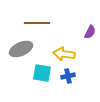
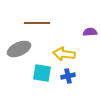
purple semicircle: rotated 120 degrees counterclockwise
gray ellipse: moved 2 px left
